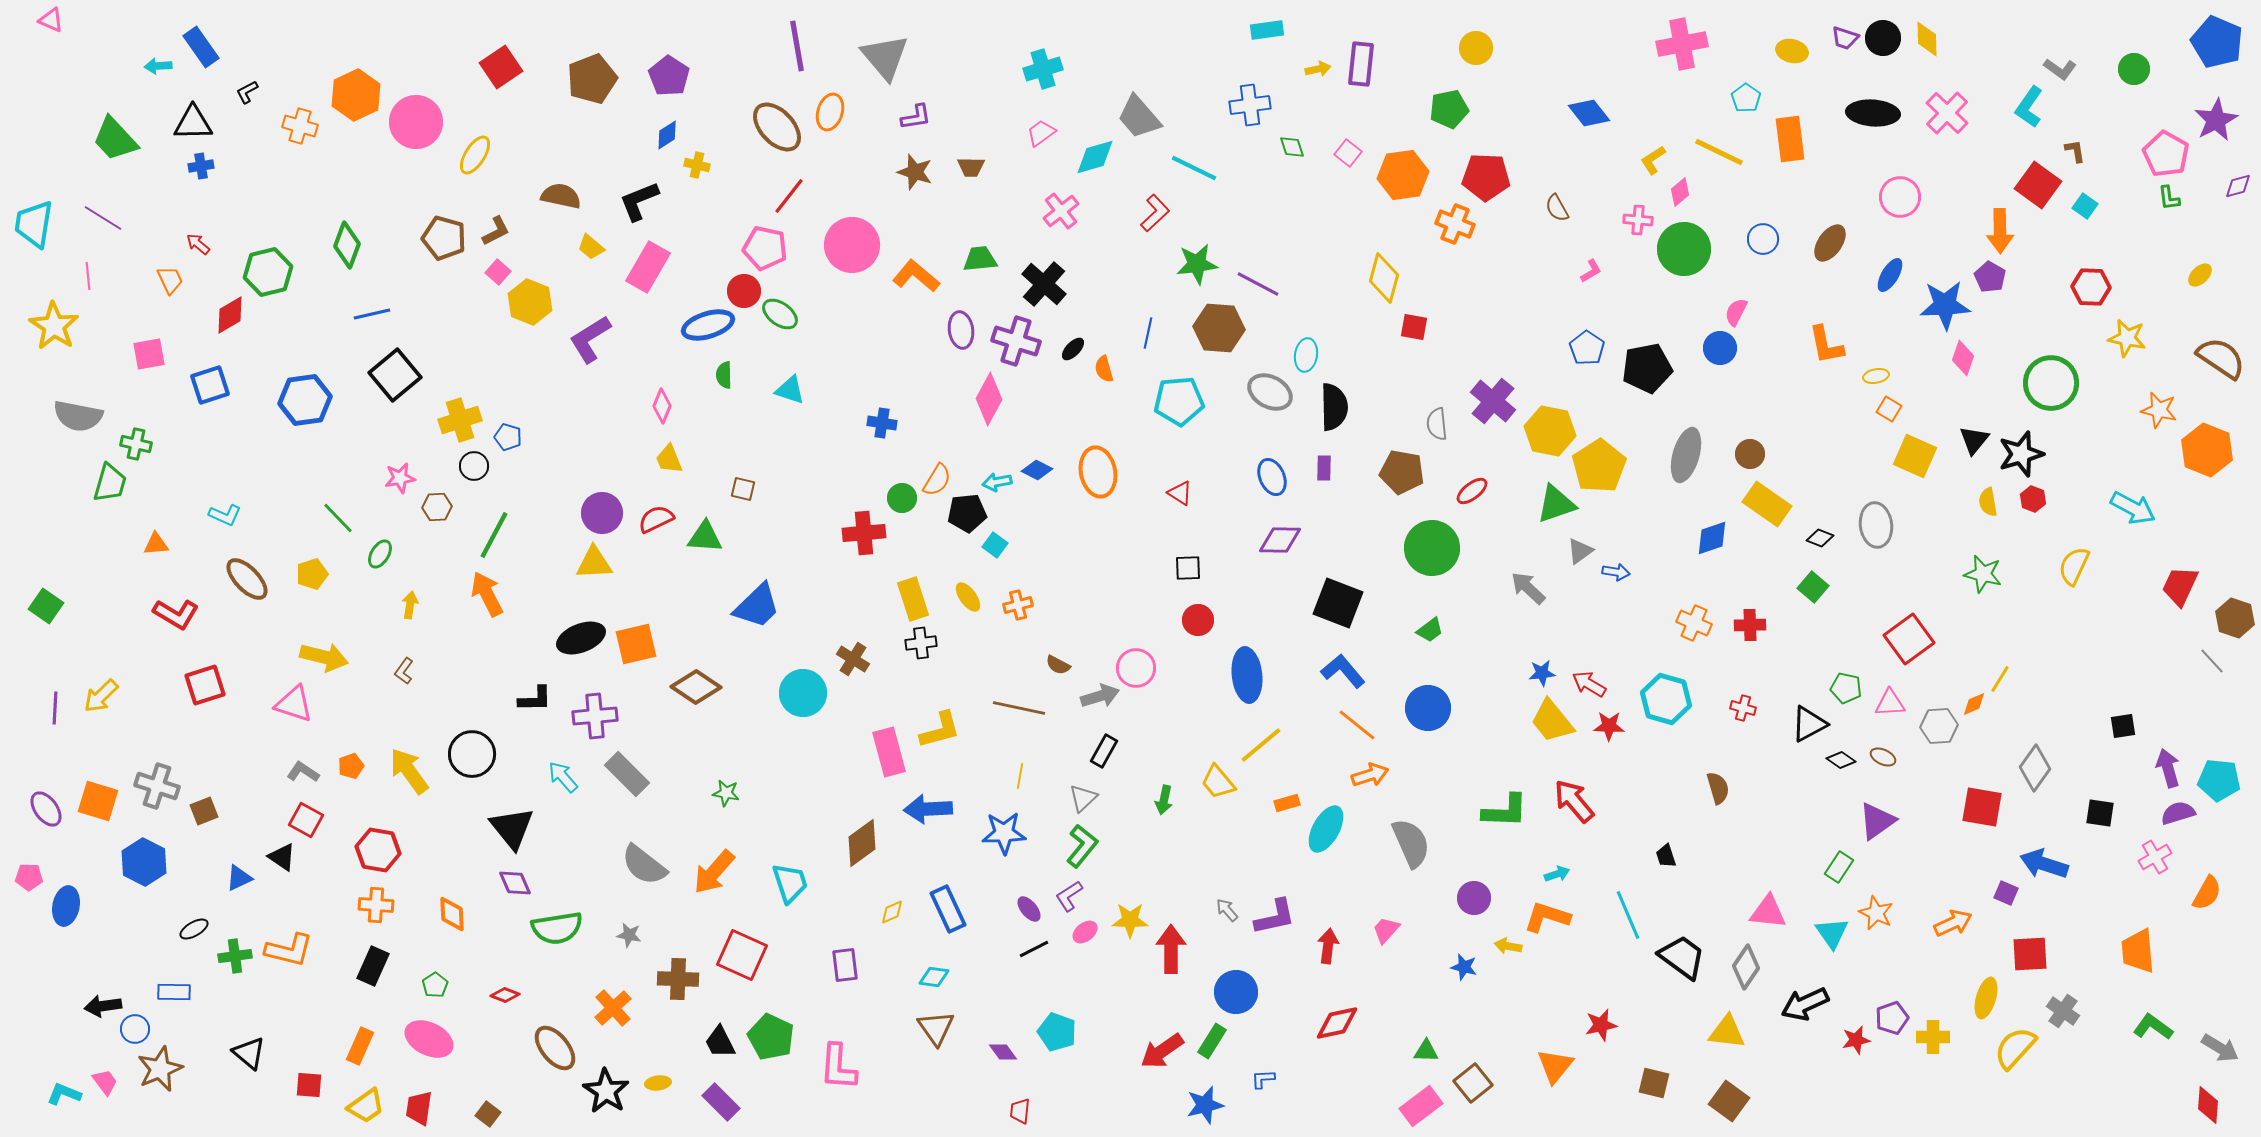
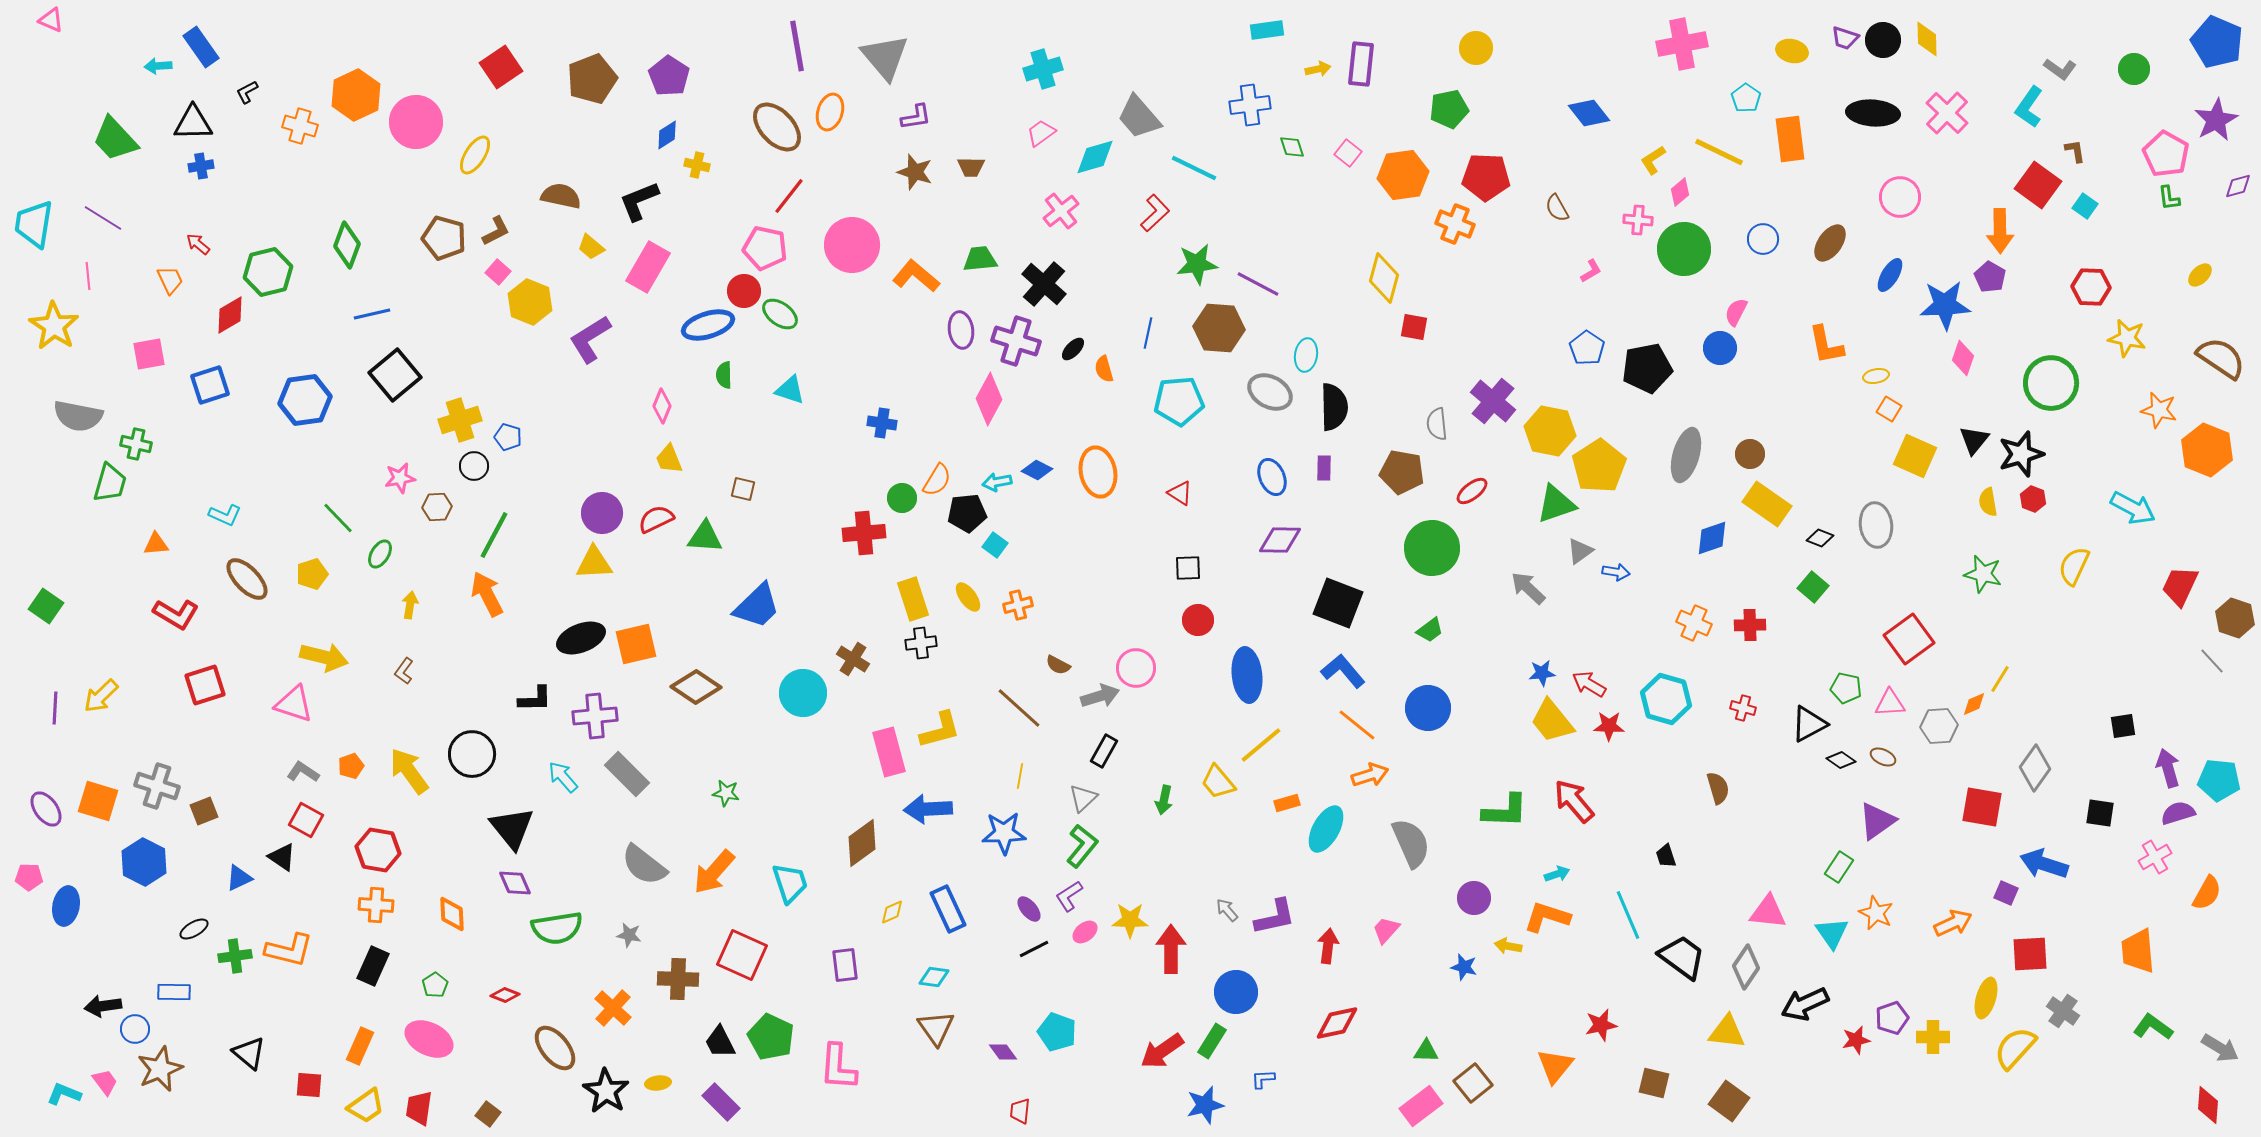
black circle at (1883, 38): moved 2 px down
brown line at (1019, 708): rotated 30 degrees clockwise
orange cross at (613, 1008): rotated 6 degrees counterclockwise
